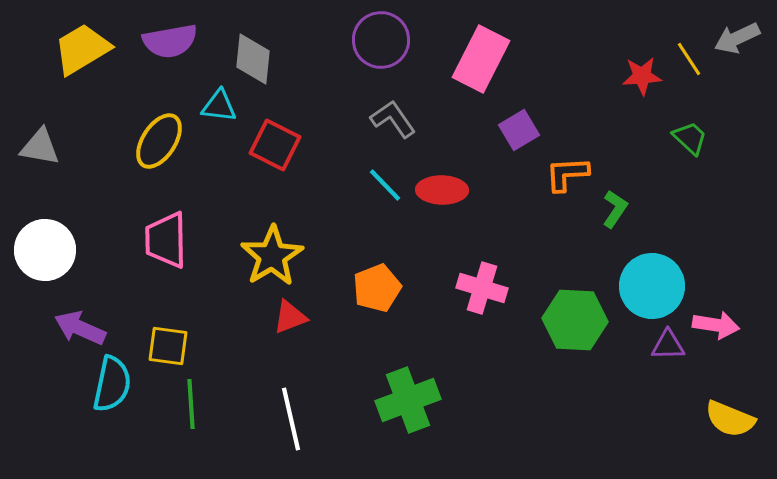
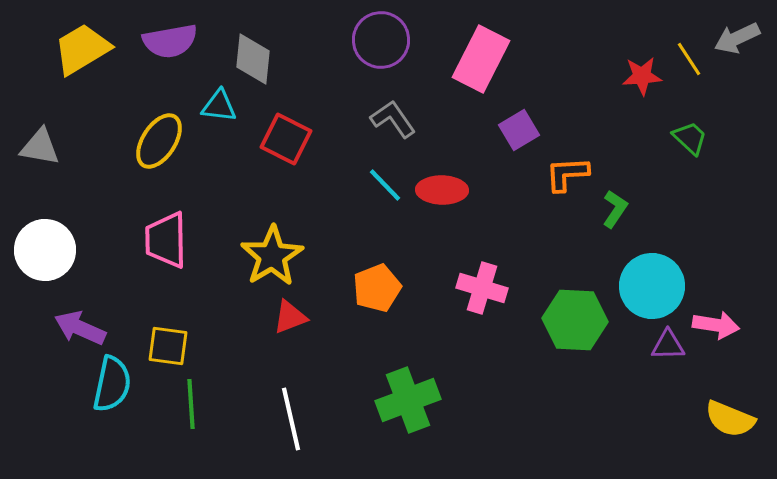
red square: moved 11 px right, 6 px up
